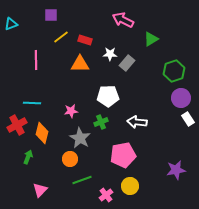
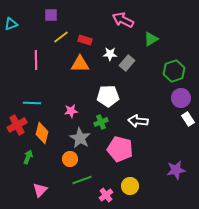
white arrow: moved 1 px right, 1 px up
pink pentagon: moved 3 px left, 6 px up; rotated 25 degrees clockwise
